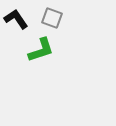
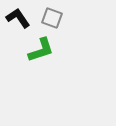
black L-shape: moved 2 px right, 1 px up
